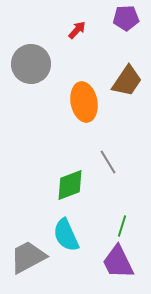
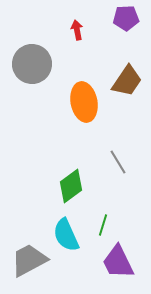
red arrow: rotated 54 degrees counterclockwise
gray circle: moved 1 px right
gray line: moved 10 px right
green diamond: moved 1 px right, 1 px down; rotated 16 degrees counterclockwise
green line: moved 19 px left, 1 px up
gray trapezoid: moved 1 px right, 3 px down
